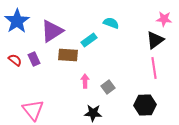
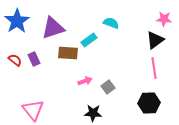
purple triangle: moved 1 px right, 3 px up; rotated 15 degrees clockwise
brown rectangle: moved 2 px up
pink arrow: rotated 72 degrees clockwise
black hexagon: moved 4 px right, 2 px up
